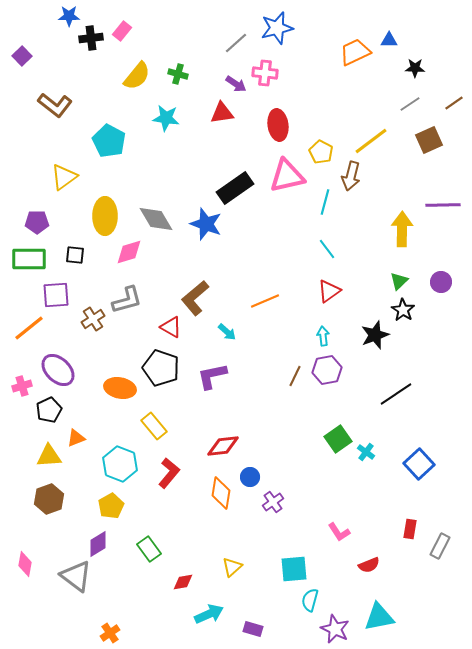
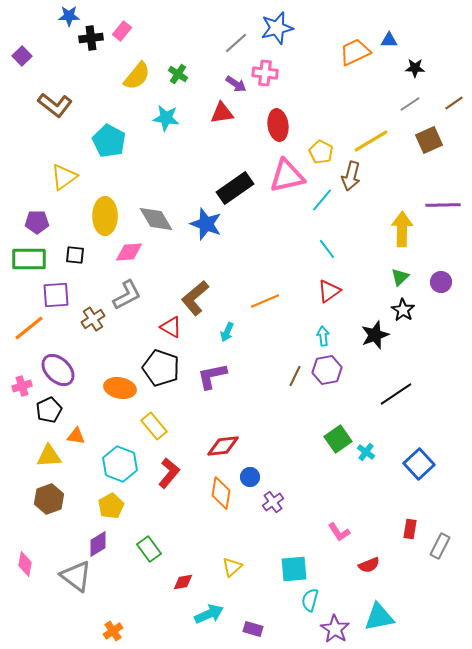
green cross at (178, 74): rotated 18 degrees clockwise
yellow line at (371, 141): rotated 6 degrees clockwise
cyan line at (325, 202): moved 3 px left, 2 px up; rotated 25 degrees clockwise
pink diamond at (129, 252): rotated 12 degrees clockwise
green triangle at (399, 281): moved 1 px right, 4 px up
gray L-shape at (127, 300): moved 5 px up; rotated 12 degrees counterclockwise
cyan arrow at (227, 332): rotated 72 degrees clockwise
orange triangle at (76, 438): moved 2 px up; rotated 30 degrees clockwise
purple star at (335, 629): rotated 8 degrees clockwise
orange cross at (110, 633): moved 3 px right, 2 px up
